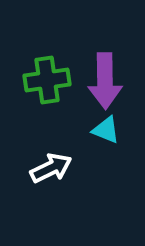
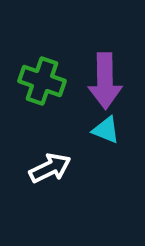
green cross: moved 5 px left, 1 px down; rotated 27 degrees clockwise
white arrow: moved 1 px left
